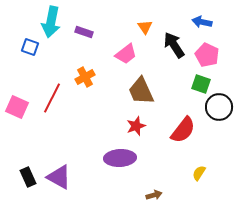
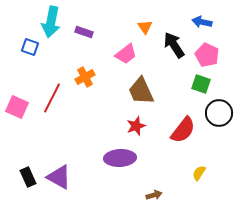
black circle: moved 6 px down
